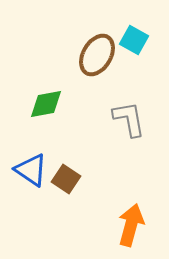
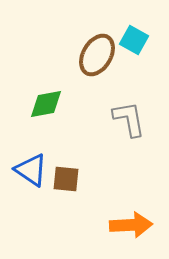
brown square: rotated 28 degrees counterclockwise
orange arrow: rotated 72 degrees clockwise
